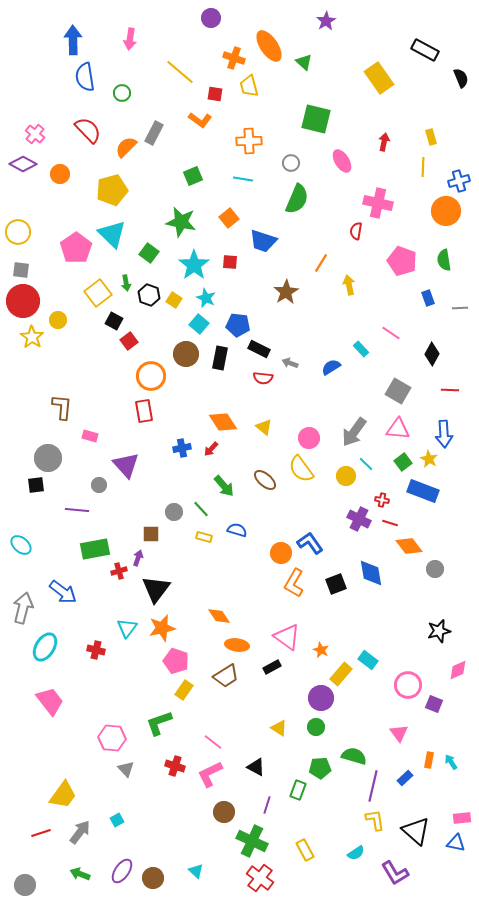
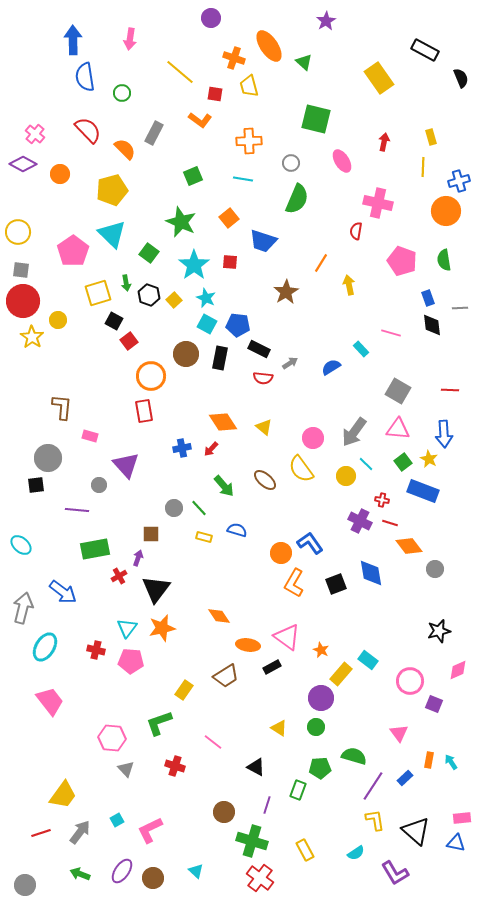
orange semicircle at (126, 147): moved 1 px left, 2 px down; rotated 90 degrees clockwise
green star at (181, 222): rotated 12 degrees clockwise
pink pentagon at (76, 248): moved 3 px left, 3 px down
yellow square at (98, 293): rotated 20 degrees clockwise
yellow square at (174, 300): rotated 14 degrees clockwise
cyan square at (199, 324): moved 8 px right; rotated 12 degrees counterclockwise
pink line at (391, 333): rotated 18 degrees counterclockwise
black diamond at (432, 354): moved 29 px up; rotated 35 degrees counterclockwise
gray arrow at (290, 363): rotated 126 degrees clockwise
pink circle at (309, 438): moved 4 px right
green line at (201, 509): moved 2 px left, 1 px up
gray circle at (174, 512): moved 4 px up
purple cross at (359, 519): moved 1 px right, 2 px down
red cross at (119, 571): moved 5 px down; rotated 14 degrees counterclockwise
orange ellipse at (237, 645): moved 11 px right
pink pentagon at (176, 661): moved 45 px left; rotated 15 degrees counterclockwise
pink circle at (408, 685): moved 2 px right, 4 px up
pink L-shape at (210, 774): moved 60 px left, 56 px down
purple line at (373, 786): rotated 20 degrees clockwise
green cross at (252, 841): rotated 8 degrees counterclockwise
